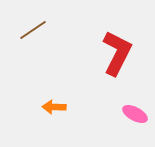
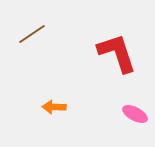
brown line: moved 1 px left, 4 px down
red L-shape: rotated 45 degrees counterclockwise
